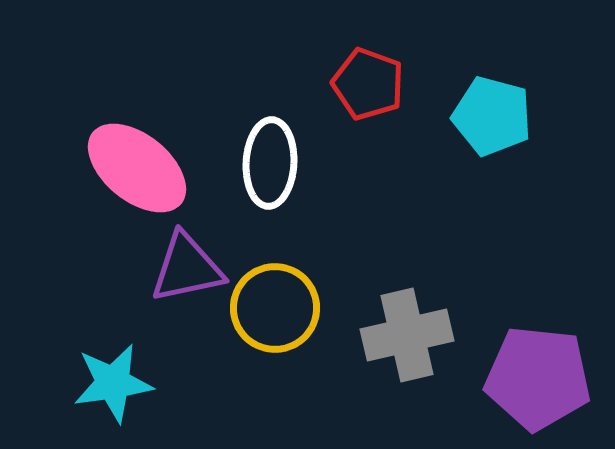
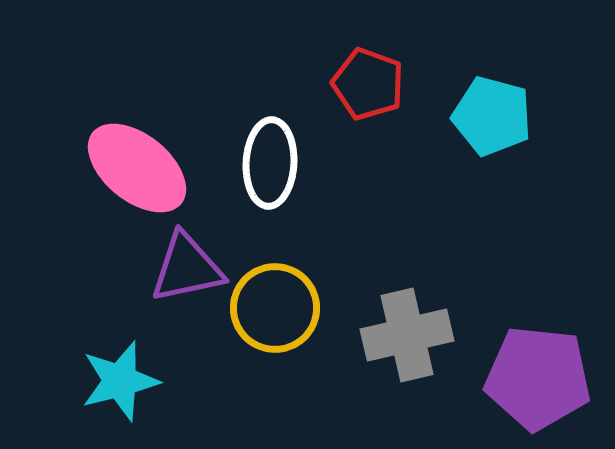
cyan star: moved 7 px right, 2 px up; rotated 6 degrees counterclockwise
